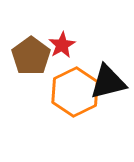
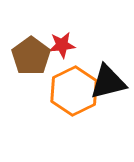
red star: rotated 24 degrees clockwise
orange hexagon: moved 1 px left, 1 px up
